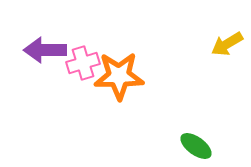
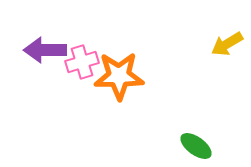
pink cross: moved 1 px left, 1 px up
